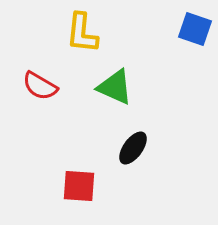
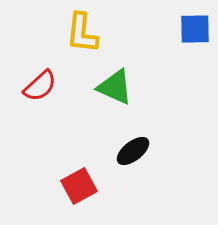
blue square: rotated 20 degrees counterclockwise
red semicircle: rotated 72 degrees counterclockwise
black ellipse: moved 3 px down; rotated 16 degrees clockwise
red square: rotated 33 degrees counterclockwise
